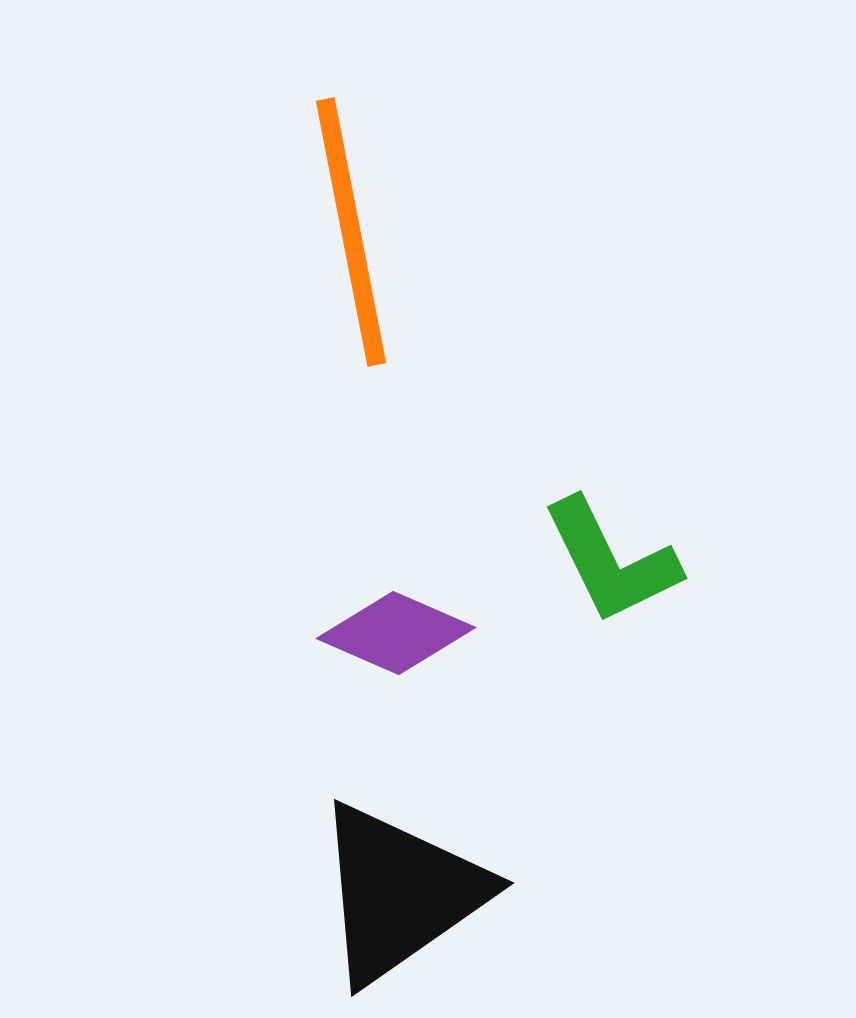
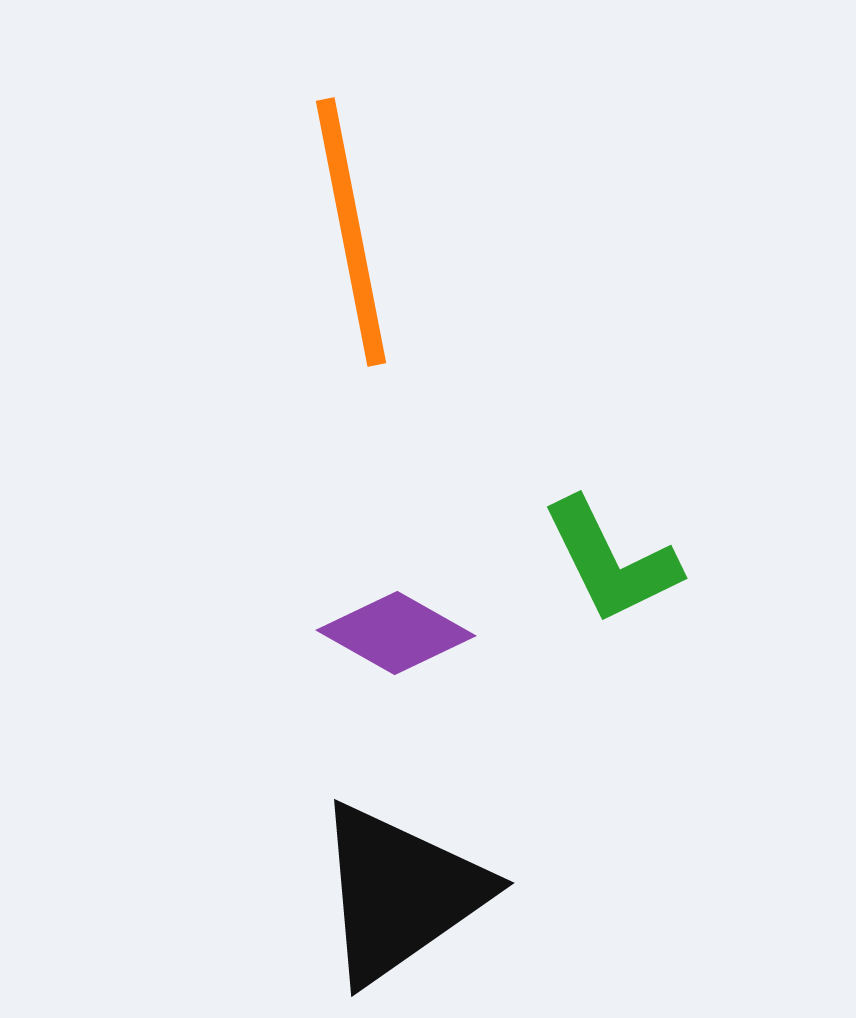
purple diamond: rotated 6 degrees clockwise
